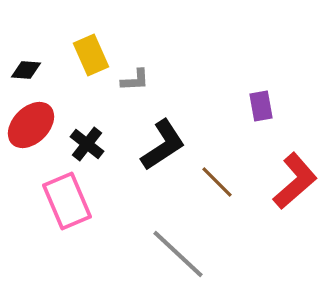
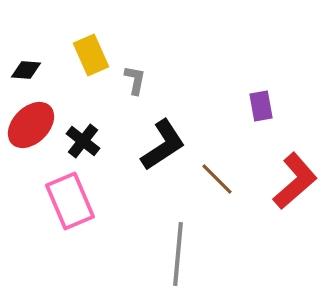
gray L-shape: rotated 76 degrees counterclockwise
black cross: moved 4 px left, 3 px up
brown line: moved 3 px up
pink rectangle: moved 3 px right
gray line: rotated 52 degrees clockwise
